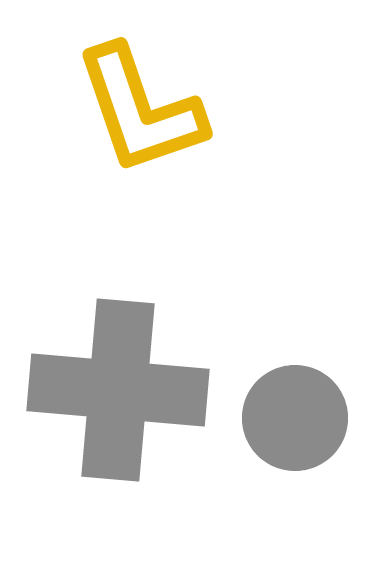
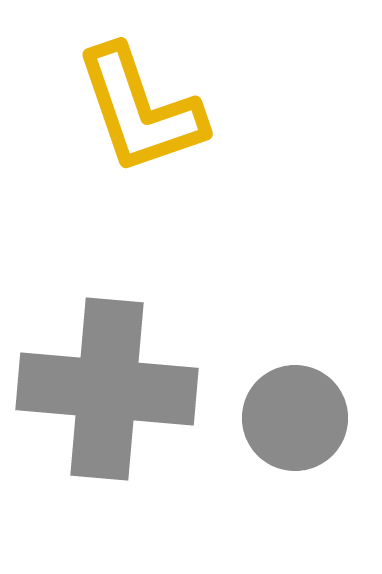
gray cross: moved 11 px left, 1 px up
